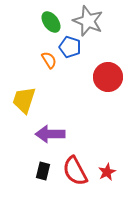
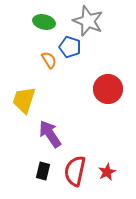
green ellipse: moved 7 px left; rotated 40 degrees counterclockwise
red circle: moved 12 px down
purple arrow: rotated 56 degrees clockwise
red semicircle: rotated 40 degrees clockwise
